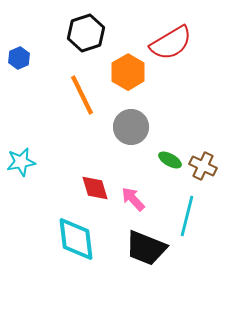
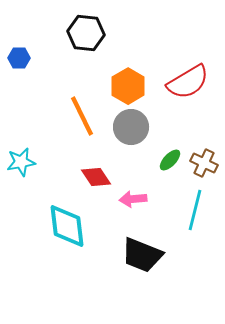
black hexagon: rotated 24 degrees clockwise
red semicircle: moved 17 px right, 39 px down
blue hexagon: rotated 25 degrees clockwise
orange hexagon: moved 14 px down
orange line: moved 21 px down
green ellipse: rotated 75 degrees counterclockwise
brown cross: moved 1 px right, 3 px up
red diamond: moved 1 px right, 11 px up; rotated 16 degrees counterclockwise
pink arrow: rotated 52 degrees counterclockwise
cyan line: moved 8 px right, 6 px up
cyan diamond: moved 9 px left, 13 px up
black trapezoid: moved 4 px left, 7 px down
